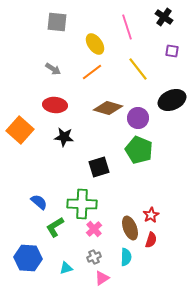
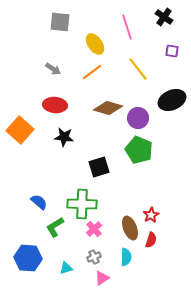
gray square: moved 3 px right
